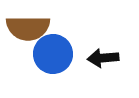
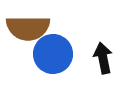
black arrow: rotated 84 degrees clockwise
